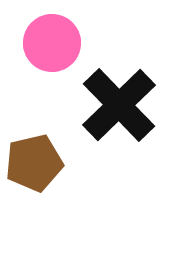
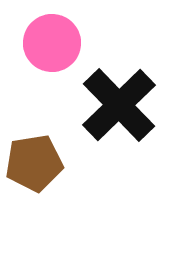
brown pentagon: rotated 4 degrees clockwise
